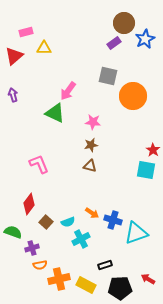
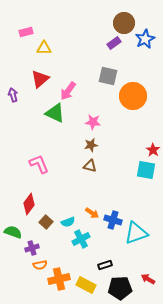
red triangle: moved 26 px right, 23 px down
